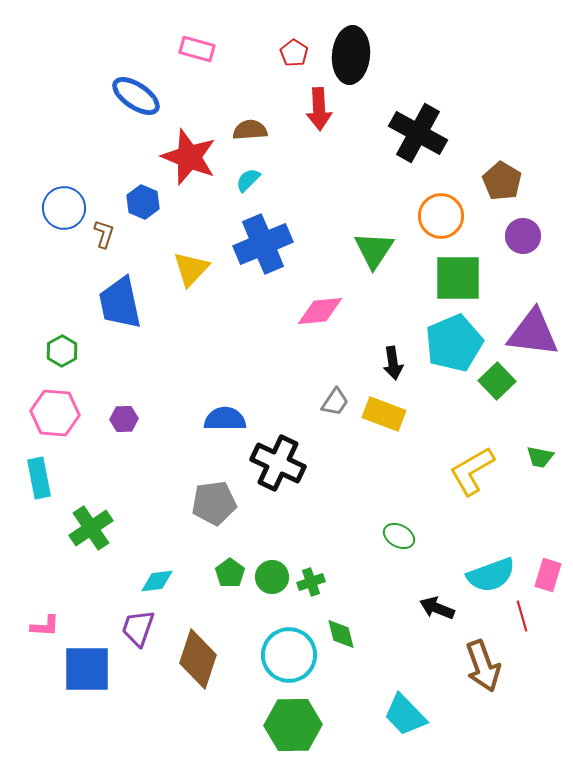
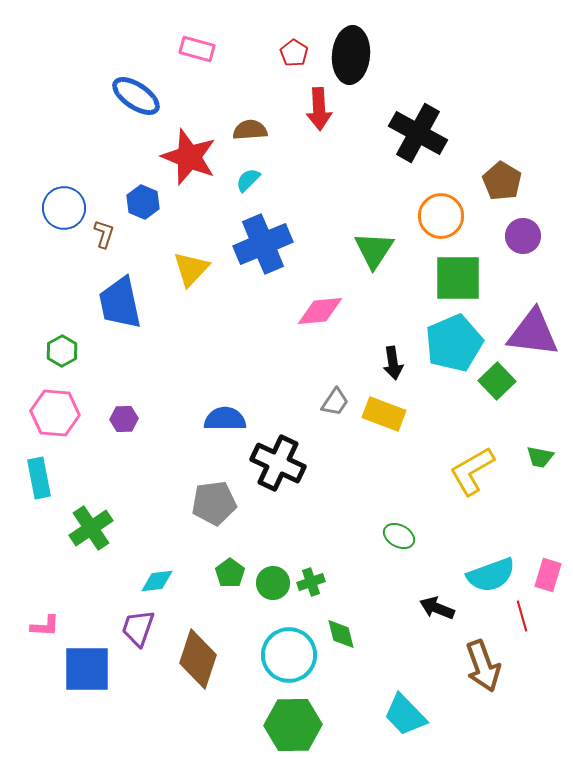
green circle at (272, 577): moved 1 px right, 6 px down
